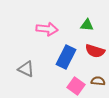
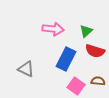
green triangle: moved 1 px left, 6 px down; rotated 48 degrees counterclockwise
pink arrow: moved 6 px right
blue rectangle: moved 2 px down
